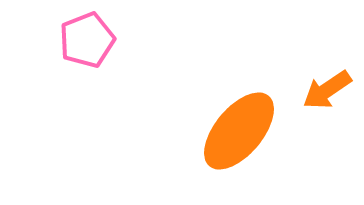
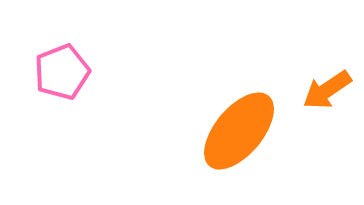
pink pentagon: moved 25 px left, 32 px down
